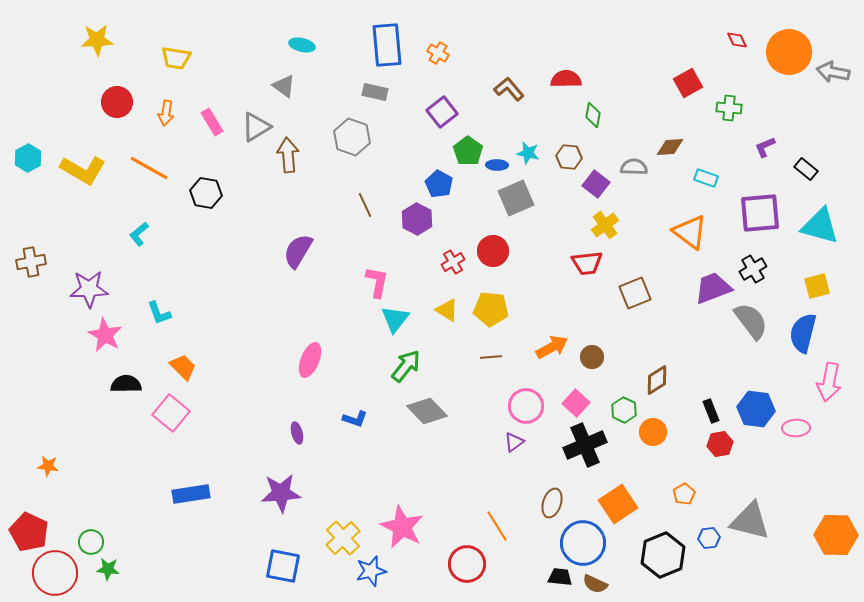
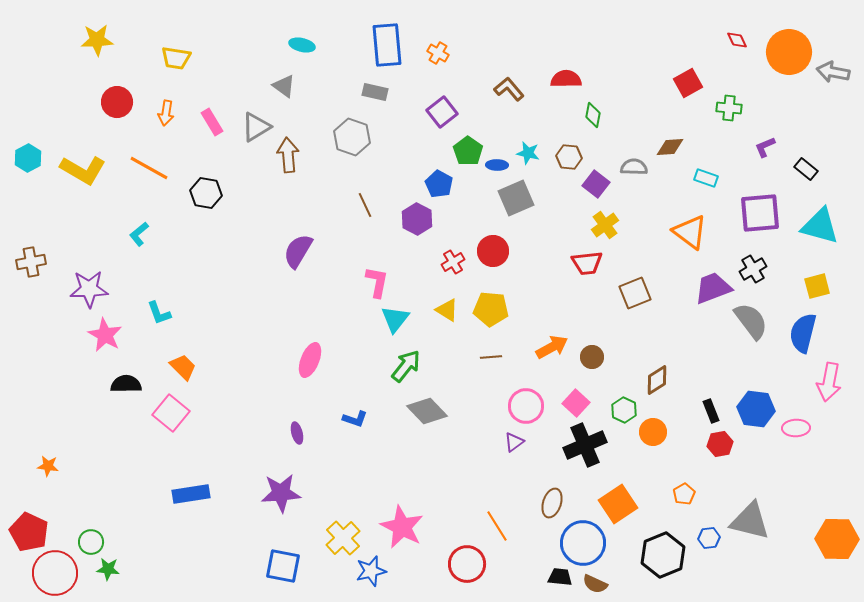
orange hexagon at (836, 535): moved 1 px right, 4 px down
